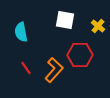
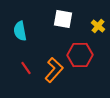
white square: moved 2 px left, 1 px up
cyan semicircle: moved 1 px left, 1 px up
